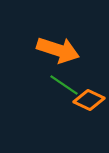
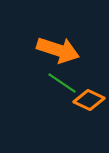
green line: moved 2 px left, 2 px up
